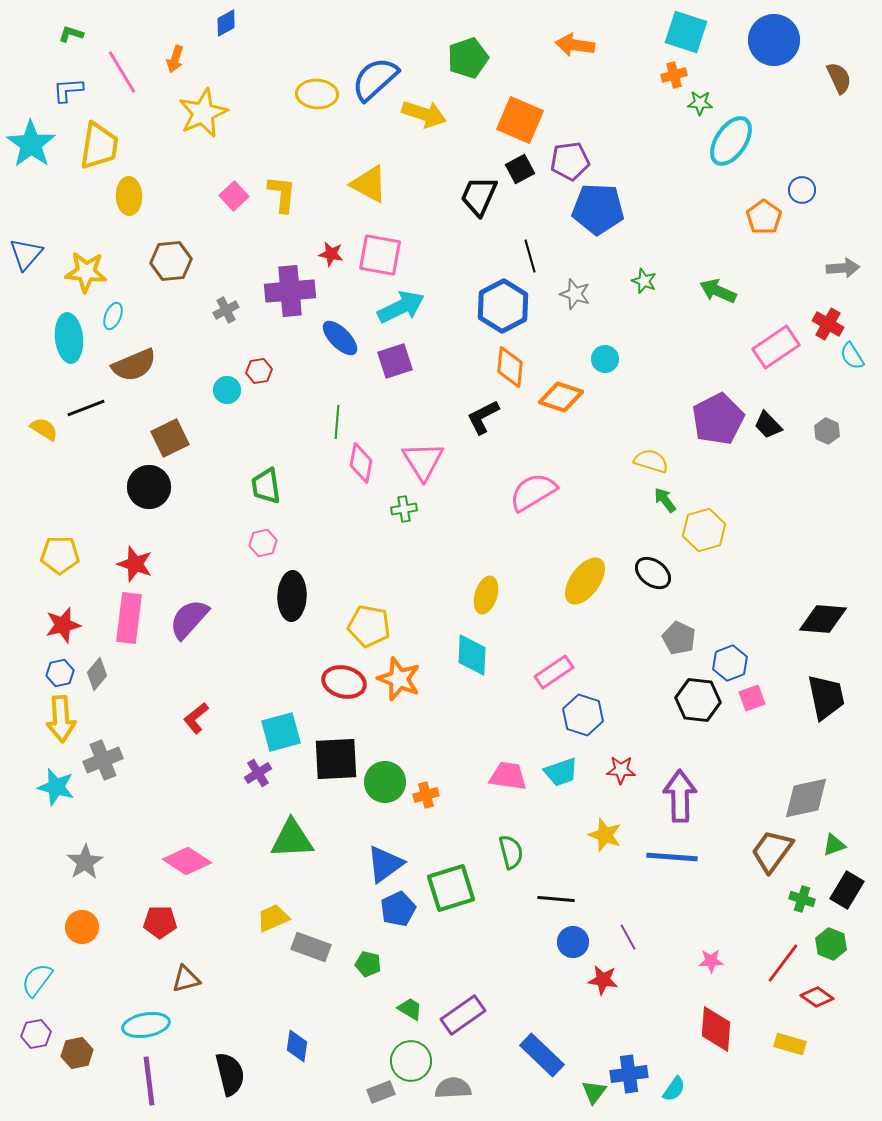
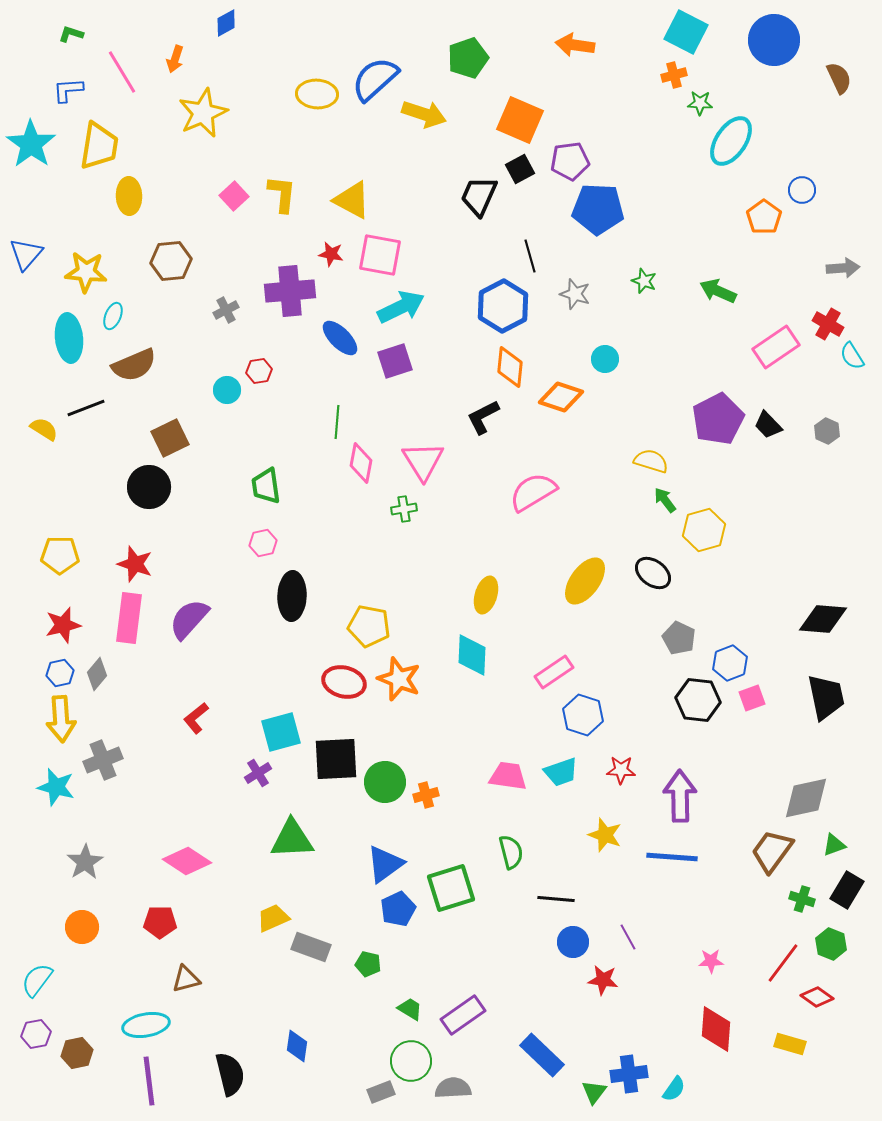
cyan square at (686, 32): rotated 9 degrees clockwise
yellow triangle at (369, 184): moved 17 px left, 16 px down
